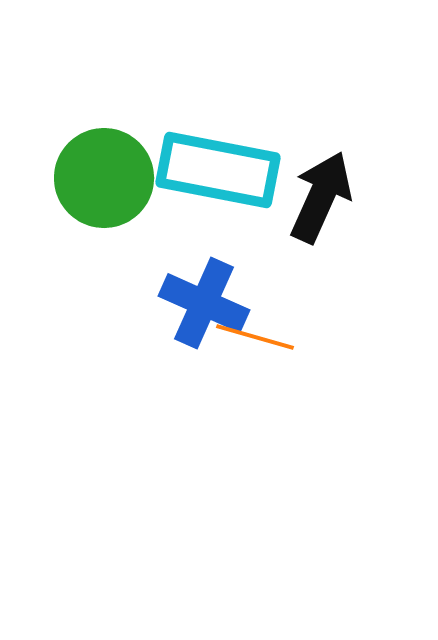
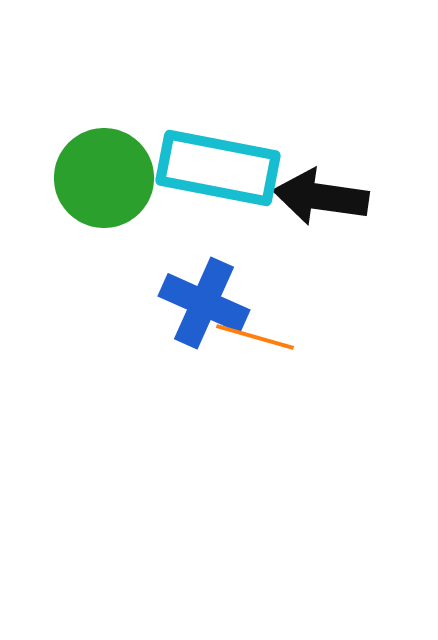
cyan rectangle: moved 2 px up
black arrow: rotated 106 degrees counterclockwise
